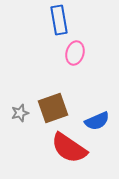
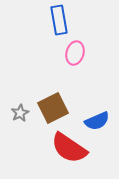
brown square: rotated 8 degrees counterclockwise
gray star: rotated 12 degrees counterclockwise
